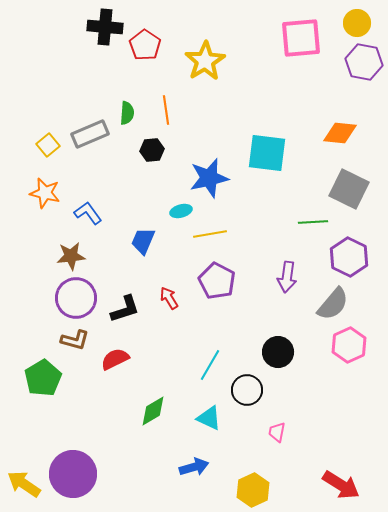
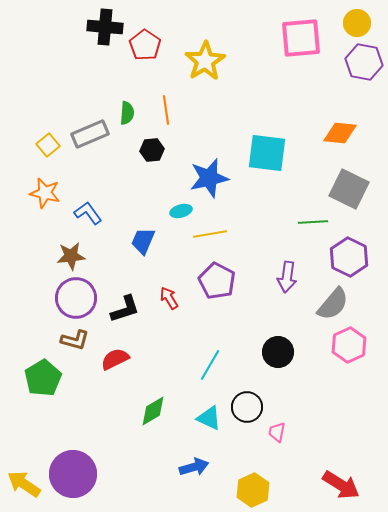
black circle at (247, 390): moved 17 px down
